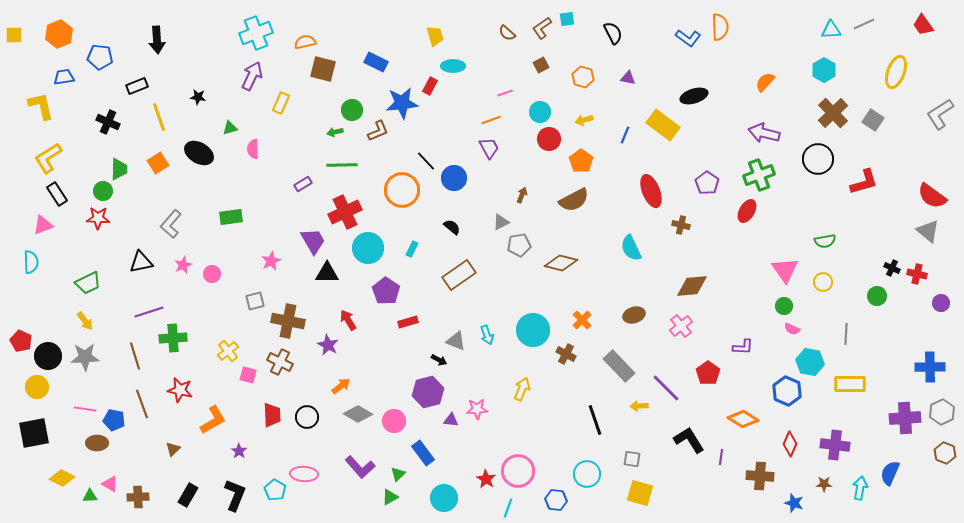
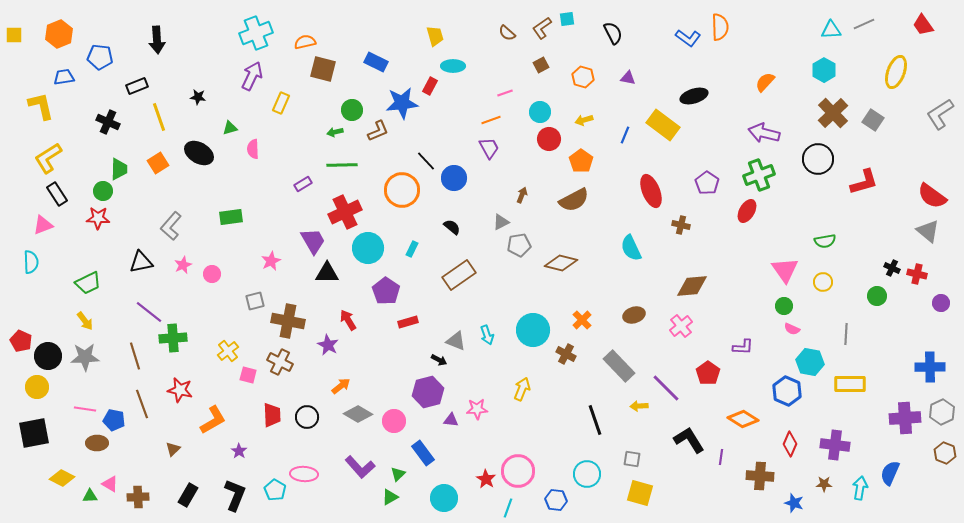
gray L-shape at (171, 224): moved 2 px down
purple line at (149, 312): rotated 56 degrees clockwise
